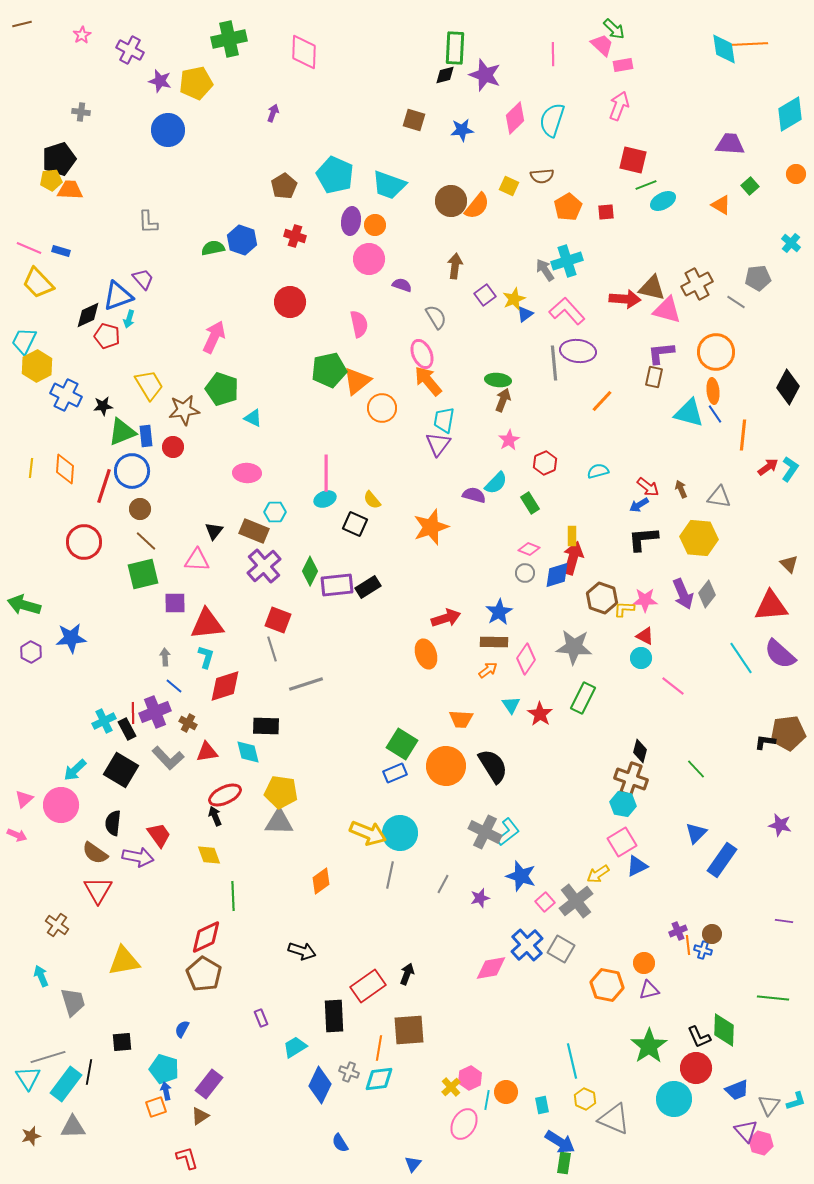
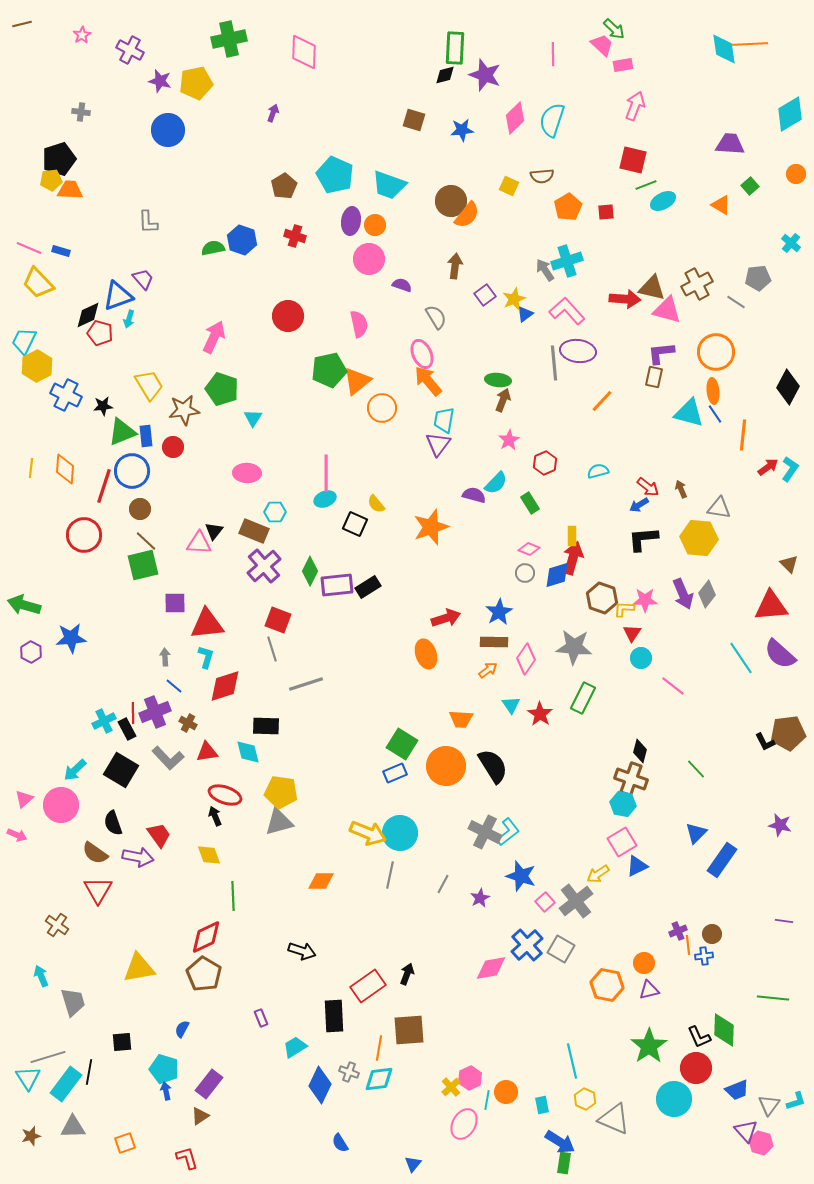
pink arrow at (619, 106): moved 16 px right
orange semicircle at (477, 206): moved 10 px left, 9 px down
red circle at (290, 302): moved 2 px left, 14 px down
red pentagon at (107, 336): moved 7 px left, 3 px up
cyan triangle at (253, 418): rotated 36 degrees clockwise
gray triangle at (719, 497): moved 11 px down
yellow semicircle at (372, 500): moved 4 px right, 4 px down
red circle at (84, 542): moved 7 px up
pink triangle at (197, 560): moved 2 px right, 17 px up
green square at (143, 574): moved 9 px up
red triangle at (645, 636): moved 13 px left, 3 px up; rotated 36 degrees clockwise
black L-shape at (765, 742): rotated 125 degrees counterclockwise
red ellipse at (225, 795): rotated 44 degrees clockwise
gray triangle at (279, 822): rotated 16 degrees counterclockwise
black semicircle at (113, 823): rotated 25 degrees counterclockwise
orange diamond at (321, 881): rotated 36 degrees clockwise
purple star at (480, 898): rotated 12 degrees counterclockwise
blue cross at (703, 950): moved 1 px right, 6 px down; rotated 24 degrees counterclockwise
yellow triangle at (124, 961): moved 15 px right, 7 px down
orange square at (156, 1107): moved 31 px left, 36 px down
